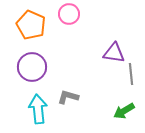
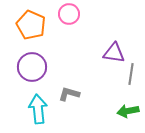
gray line: rotated 15 degrees clockwise
gray L-shape: moved 1 px right, 3 px up
green arrow: moved 4 px right; rotated 20 degrees clockwise
